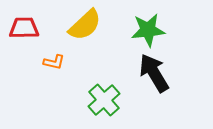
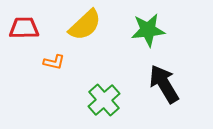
black arrow: moved 10 px right, 11 px down
